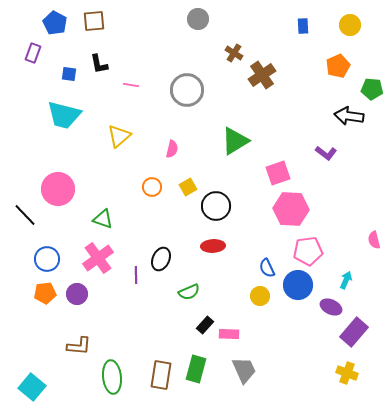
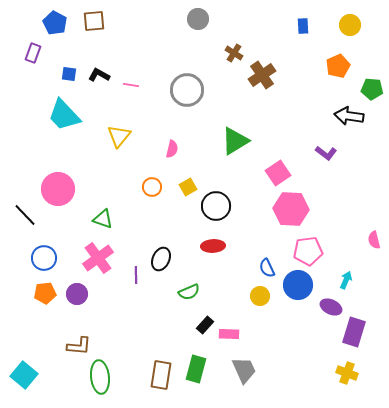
black L-shape at (99, 64): moved 11 px down; rotated 130 degrees clockwise
cyan trapezoid at (64, 115): rotated 33 degrees clockwise
yellow triangle at (119, 136): rotated 10 degrees counterclockwise
pink square at (278, 173): rotated 15 degrees counterclockwise
blue circle at (47, 259): moved 3 px left, 1 px up
purple rectangle at (354, 332): rotated 24 degrees counterclockwise
green ellipse at (112, 377): moved 12 px left
cyan square at (32, 387): moved 8 px left, 12 px up
